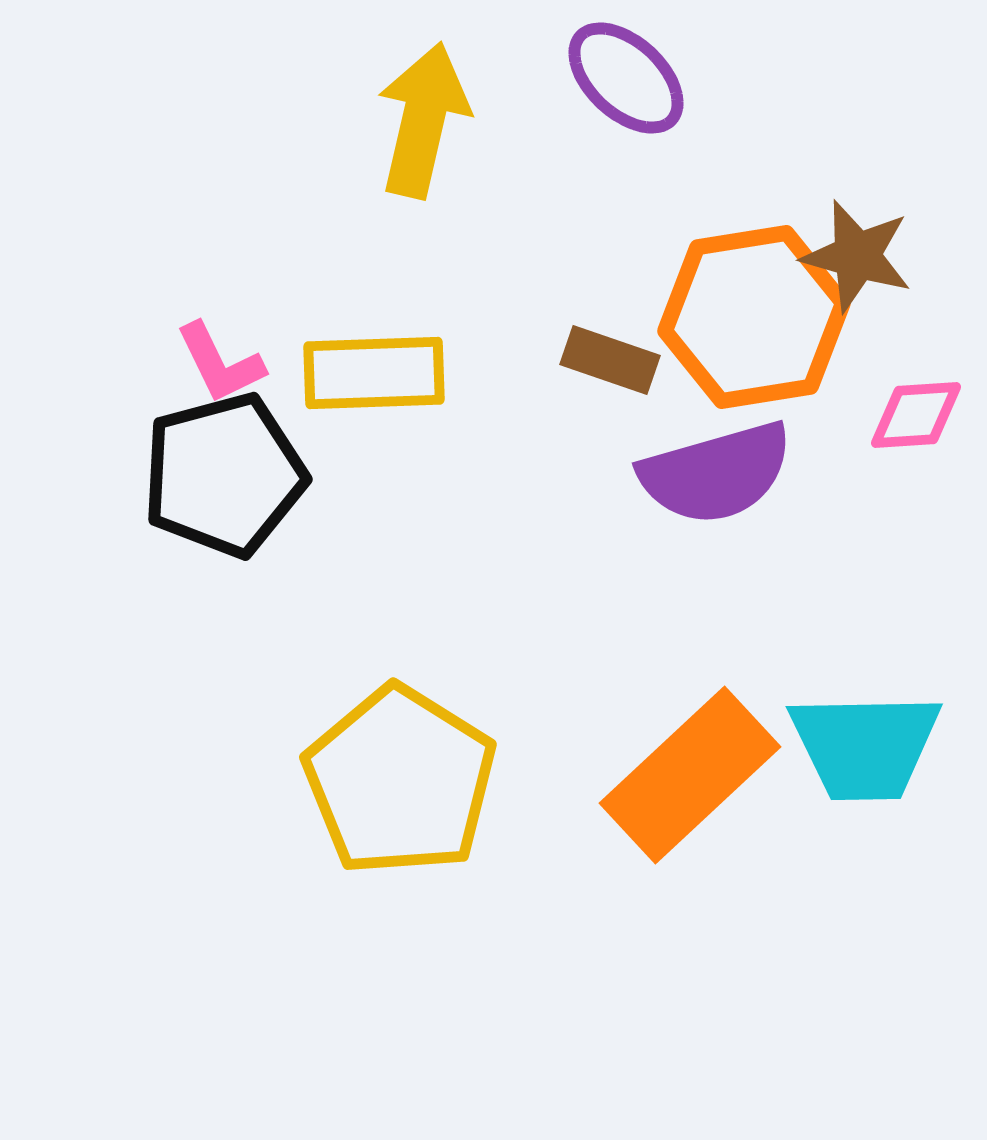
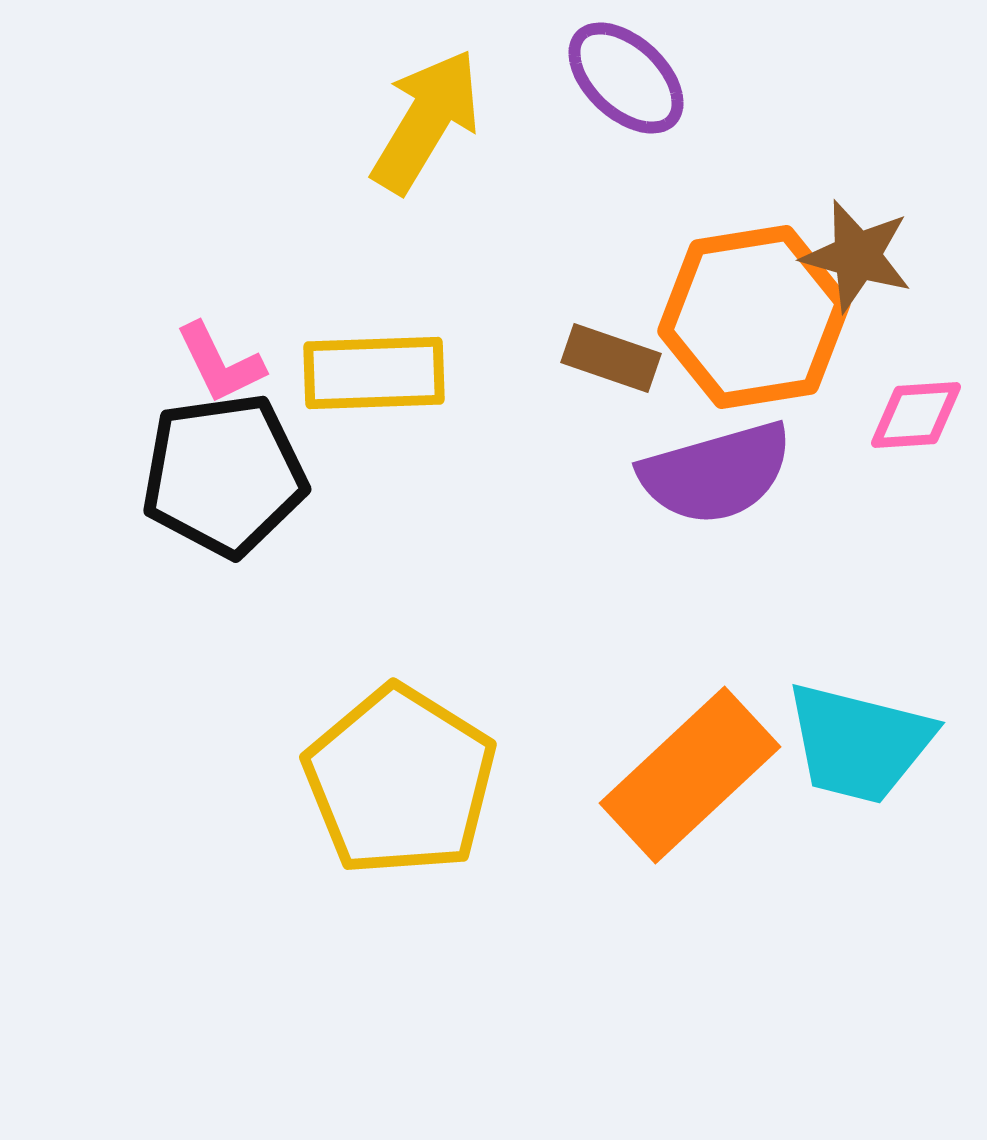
yellow arrow: moved 3 px right, 1 px down; rotated 18 degrees clockwise
brown rectangle: moved 1 px right, 2 px up
black pentagon: rotated 7 degrees clockwise
cyan trapezoid: moved 6 px left, 3 px up; rotated 15 degrees clockwise
